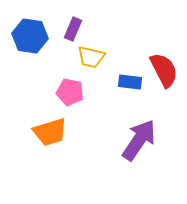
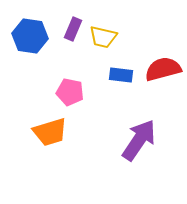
yellow trapezoid: moved 12 px right, 20 px up
red semicircle: moved 1 px left, 1 px up; rotated 78 degrees counterclockwise
blue rectangle: moved 9 px left, 7 px up
